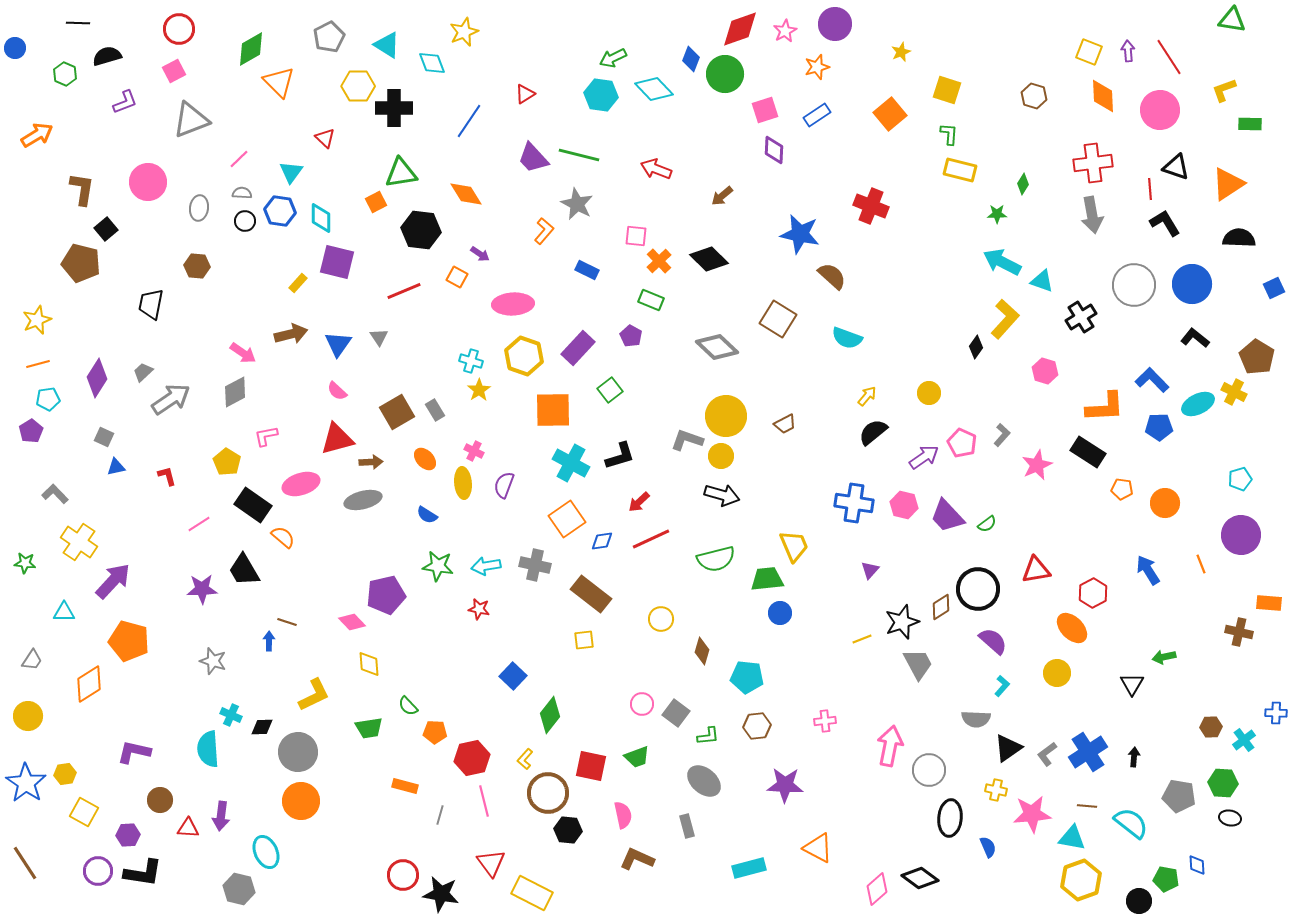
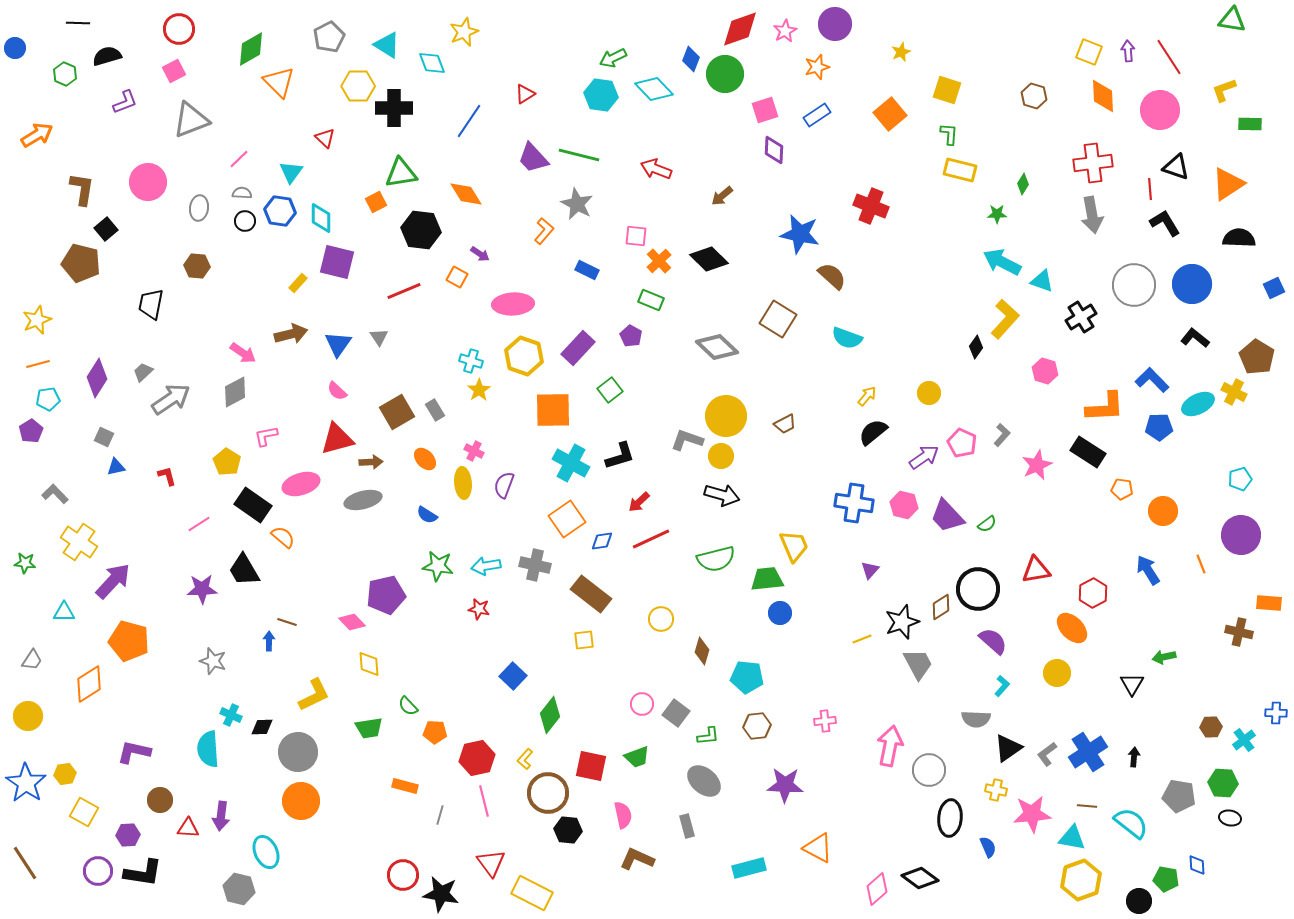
orange circle at (1165, 503): moved 2 px left, 8 px down
red hexagon at (472, 758): moved 5 px right
